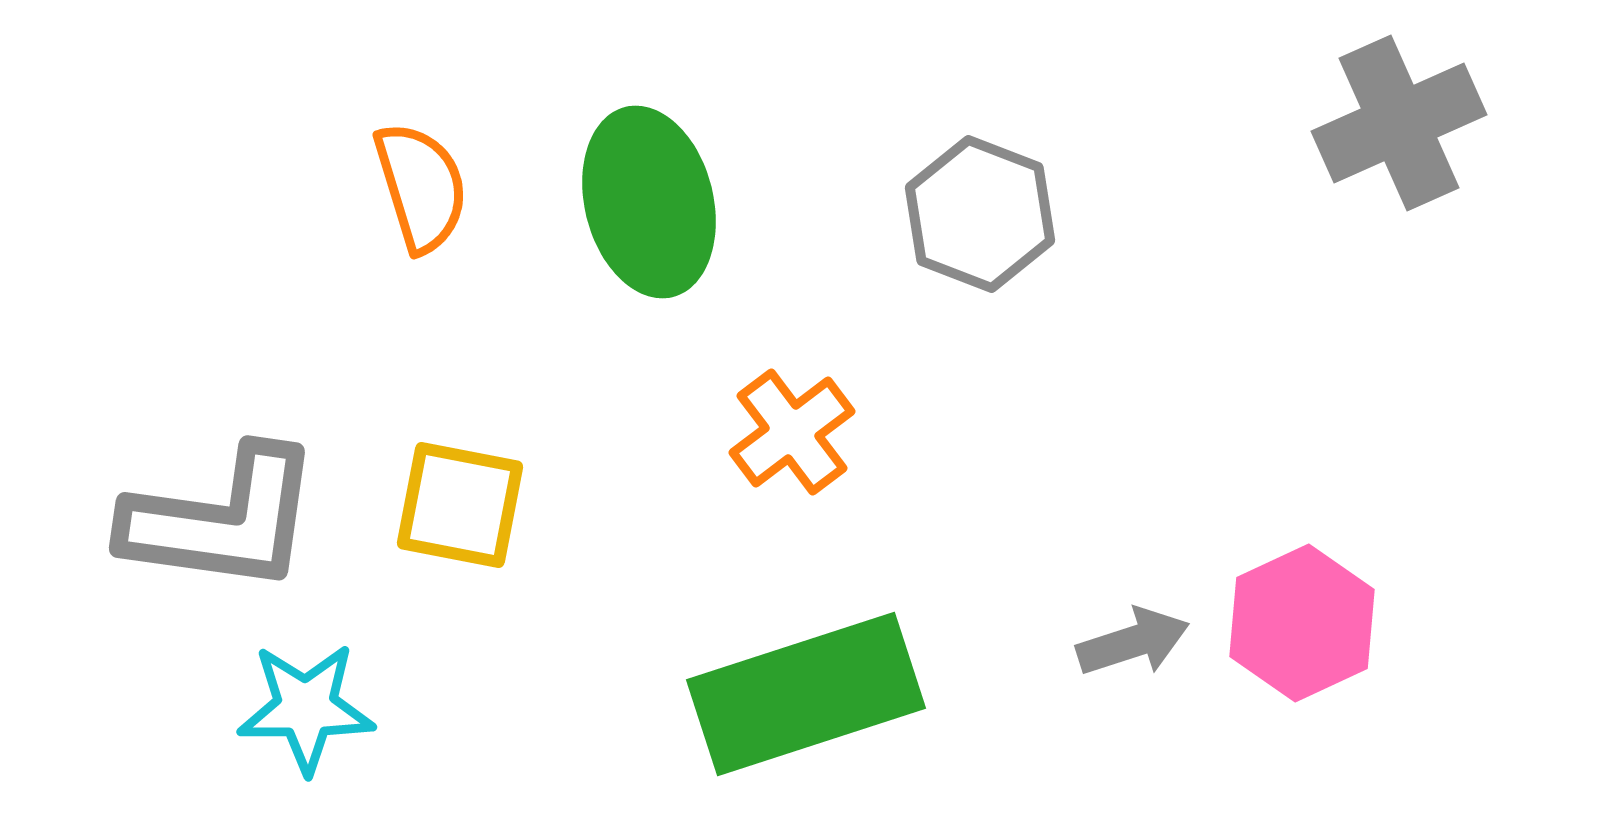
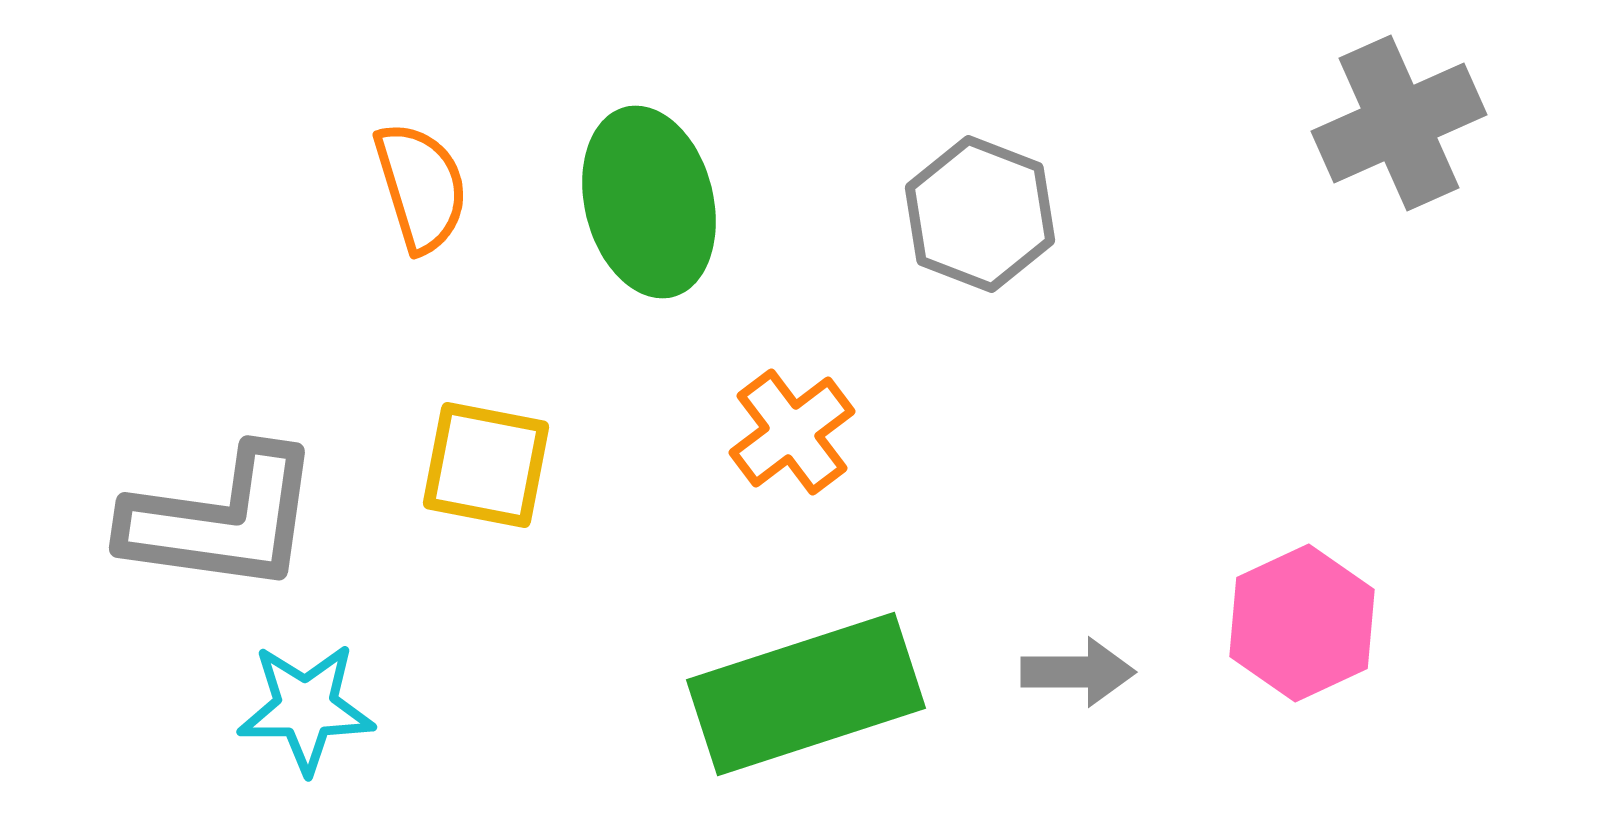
yellow square: moved 26 px right, 40 px up
gray arrow: moved 55 px left, 30 px down; rotated 18 degrees clockwise
